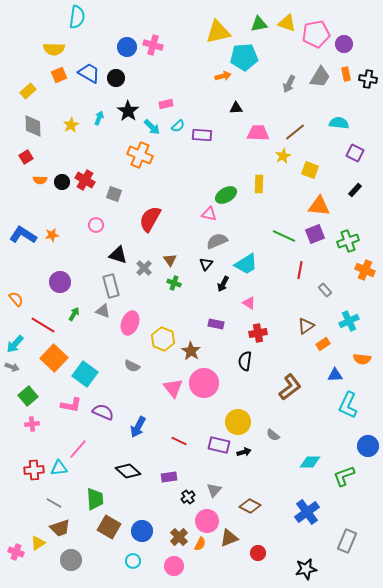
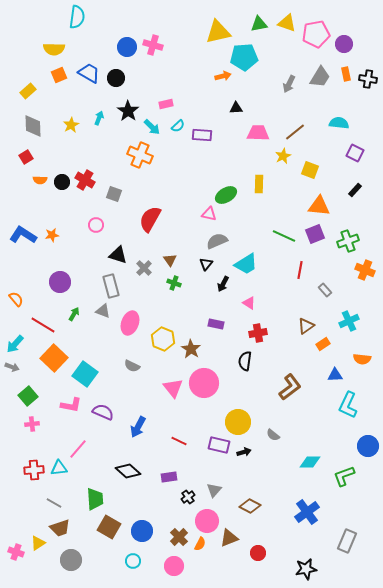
brown star at (191, 351): moved 2 px up
